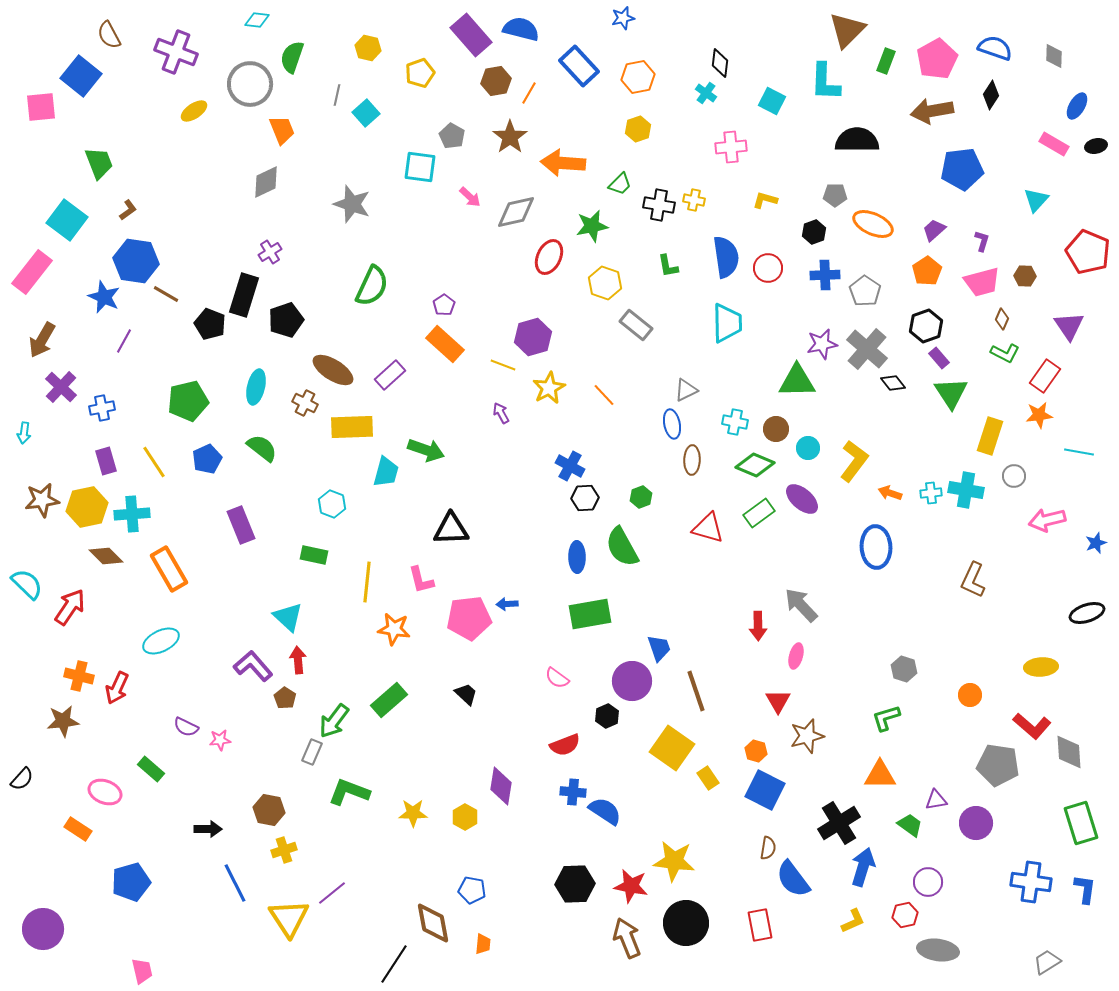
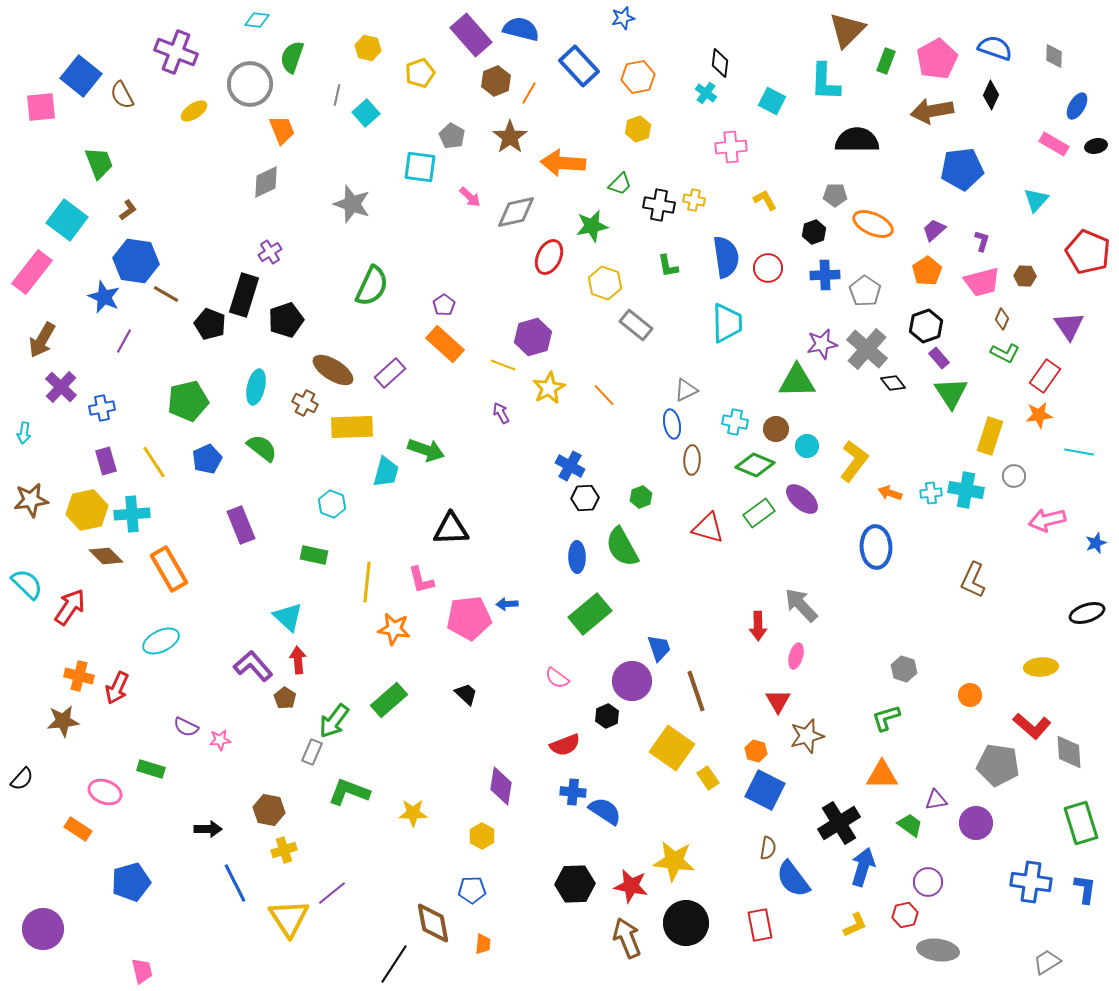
brown semicircle at (109, 35): moved 13 px right, 60 px down
brown hexagon at (496, 81): rotated 12 degrees counterclockwise
black diamond at (991, 95): rotated 8 degrees counterclockwise
yellow L-shape at (765, 200): rotated 45 degrees clockwise
purple rectangle at (390, 375): moved 2 px up
cyan circle at (808, 448): moved 1 px left, 2 px up
brown star at (42, 500): moved 11 px left
yellow hexagon at (87, 507): moved 3 px down
green rectangle at (590, 614): rotated 30 degrees counterclockwise
green rectangle at (151, 769): rotated 24 degrees counterclockwise
orange triangle at (880, 775): moved 2 px right
yellow hexagon at (465, 817): moved 17 px right, 19 px down
blue pentagon at (472, 890): rotated 12 degrees counterclockwise
yellow L-shape at (853, 921): moved 2 px right, 4 px down
